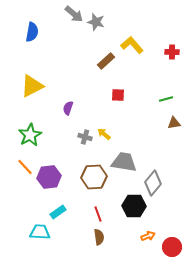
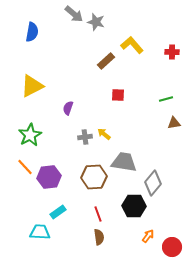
gray cross: rotated 24 degrees counterclockwise
orange arrow: rotated 32 degrees counterclockwise
